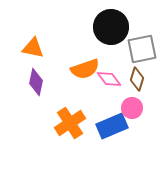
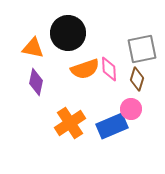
black circle: moved 43 px left, 6 px down
pink diamond: moved 10 px up; rotated 35 degrees clockwise
pink circle: moved 1 px left, 1 px down
